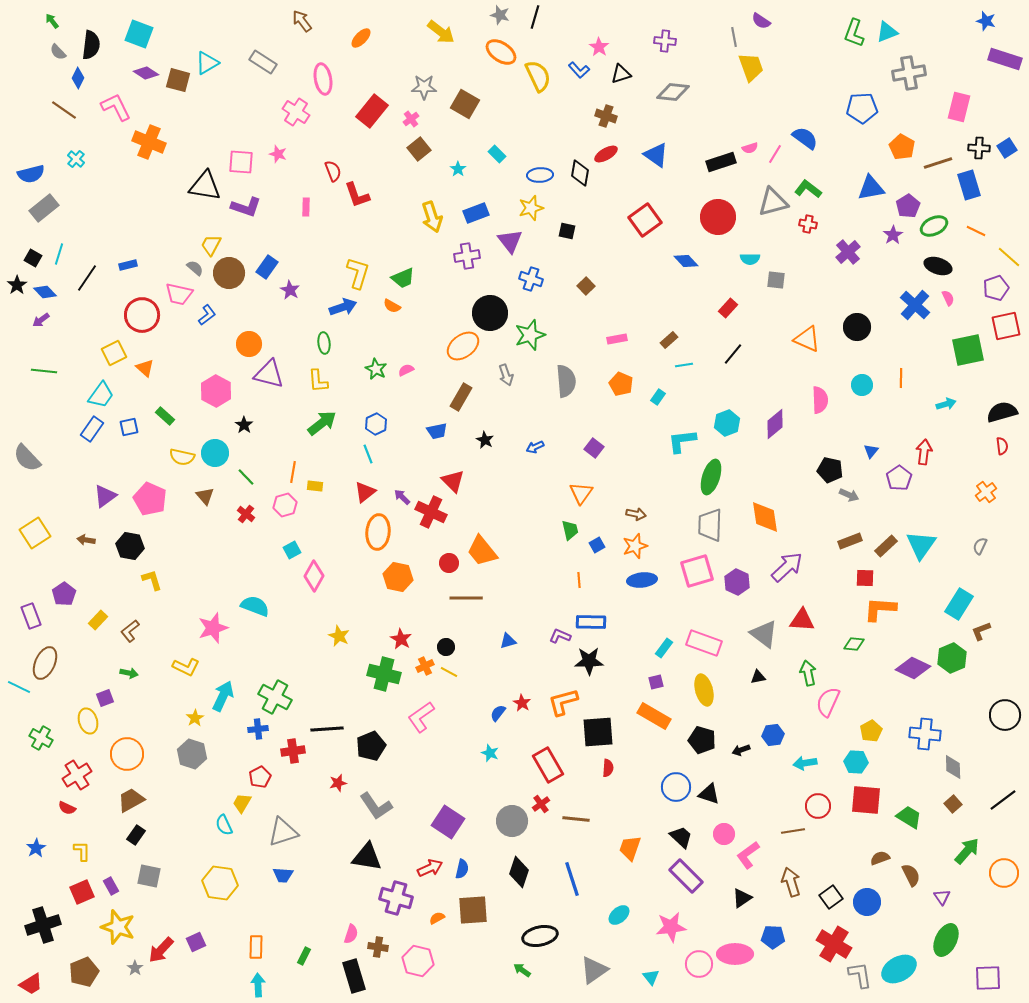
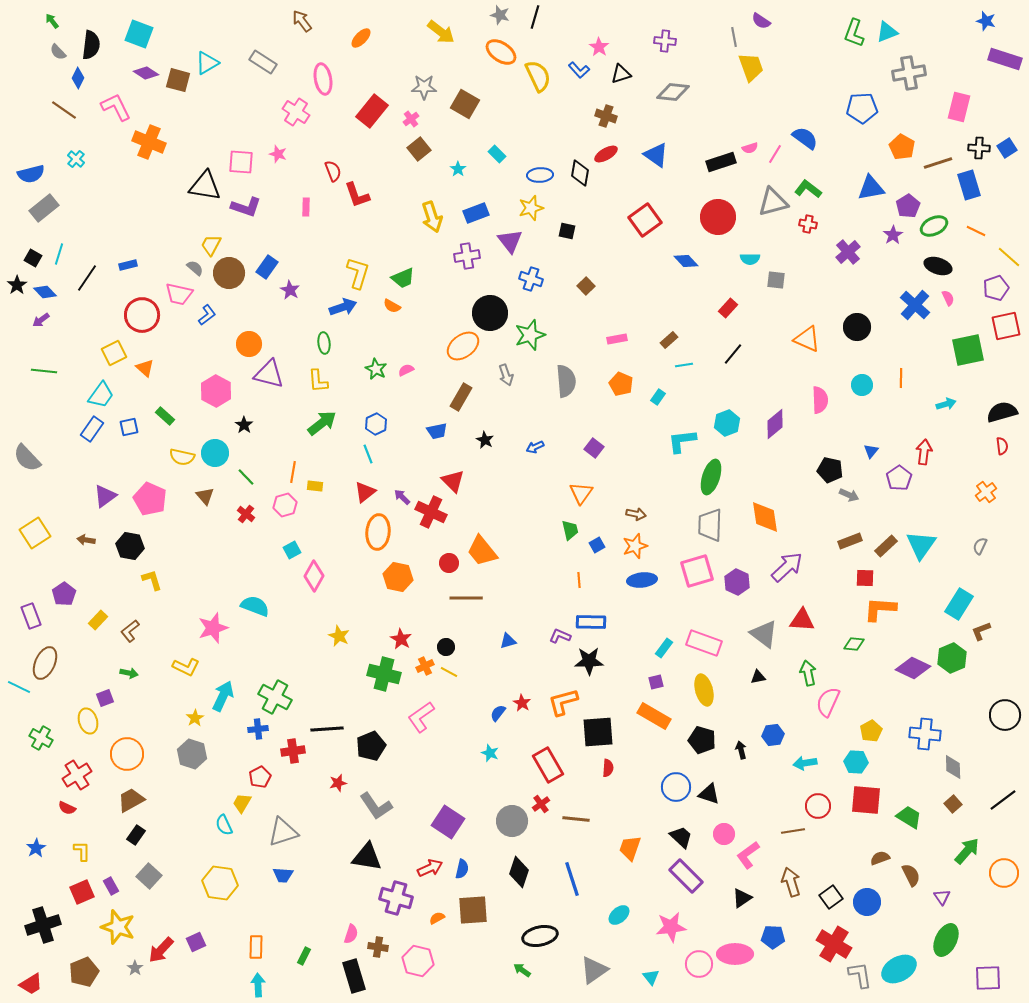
black arrow at (741, 750): rotated 96 degrees clockwise
gray square at (149, 876): rotated 30 degrees clockwise
